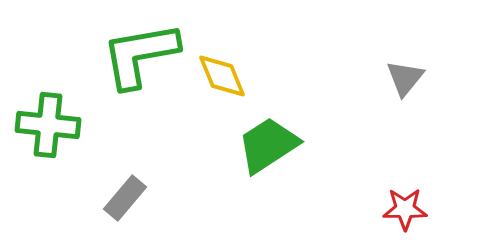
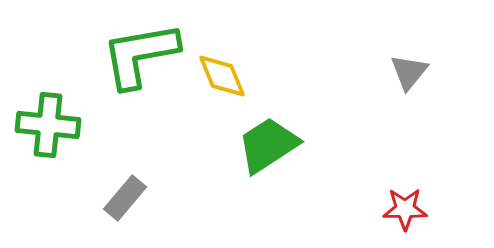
gray triangle: moved 4 px right, 6 px up
